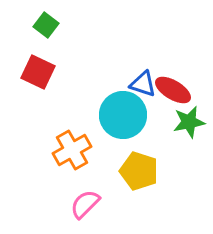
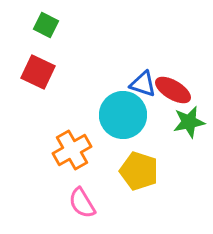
green square: rotated 10 degrees counterclockwise
pink semicircle: moved 3 px left, 1 px up; rotated 76 degrees counterclockwise
